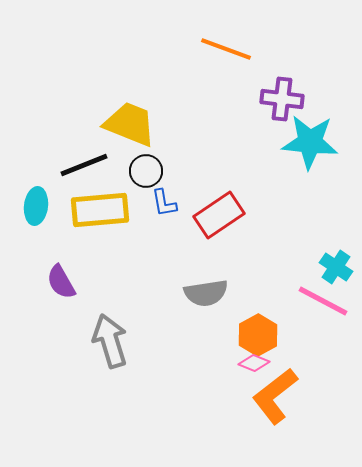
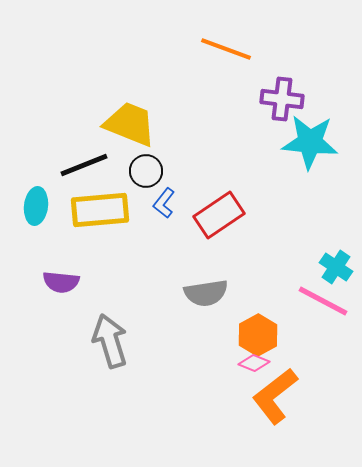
blue L-shape: rotated 48 degrees clockwise
purple semicircle: rotated 54 degrees counterclockwise
